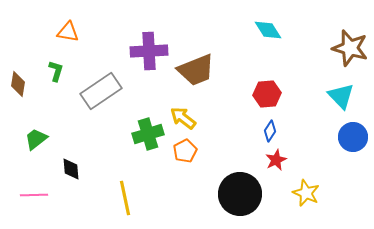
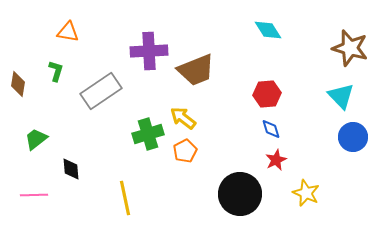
blue diamond: moved 1 px right, 2 px up; rotated 50 degrees counterclockwise
